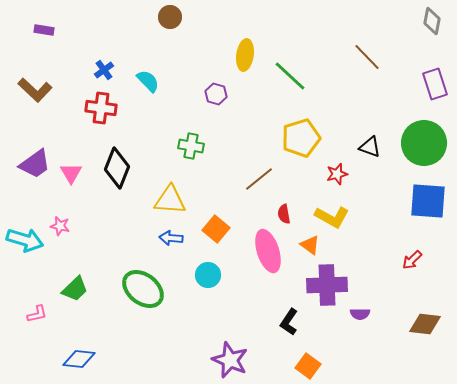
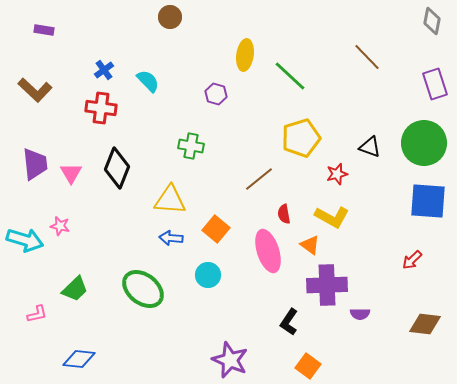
purple trapezoid at (35, 164): rotated 60 degrees counterclockwise
